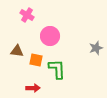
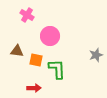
gray star: moved 7 px down
red arrow: moved 1 px right
